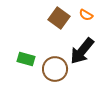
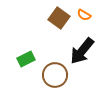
orange semicircle: moved 2 px left
green rectangle: rotated 42 degrees counterclockwise
brown circle: moved 6 px down
